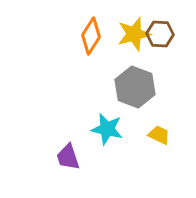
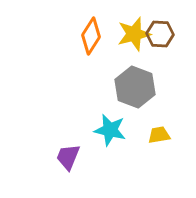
cyan star: moved 3 px right, 1 px down
yellow trapezoid: rotated 35 degrees counterclockwise
purple trapezoid: rotated 40 degrees clockwise
